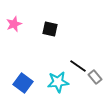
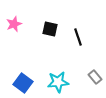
black line: moved 29 px up; rotated 36 degrees clockwise
